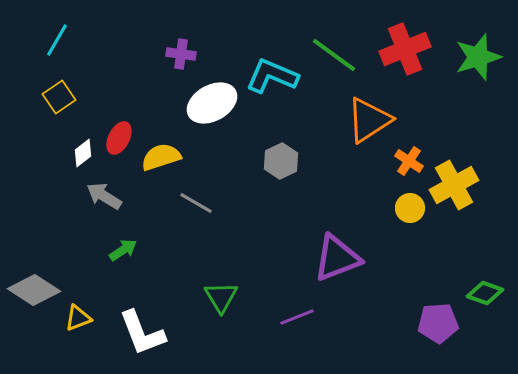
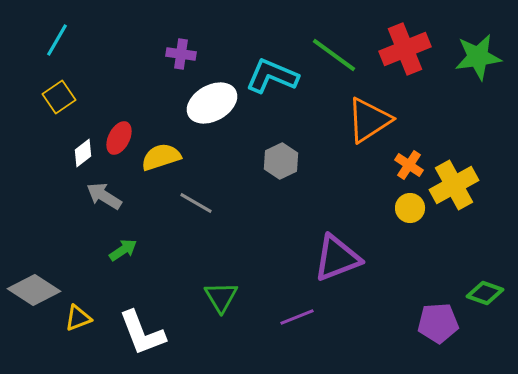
green star: rotated 9 degrees clockwise
orange cross: moved 4 px down
